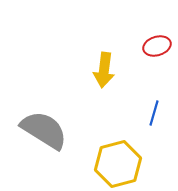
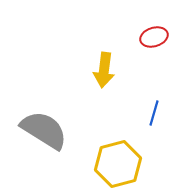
red ellipse: moved 3 px left, 9 px up
